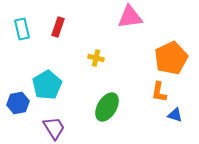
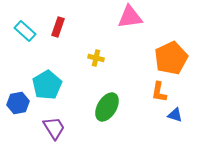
cyan rectangle: moved 3 px right, 2 px down; rotated 35 degrees counterclockwise
